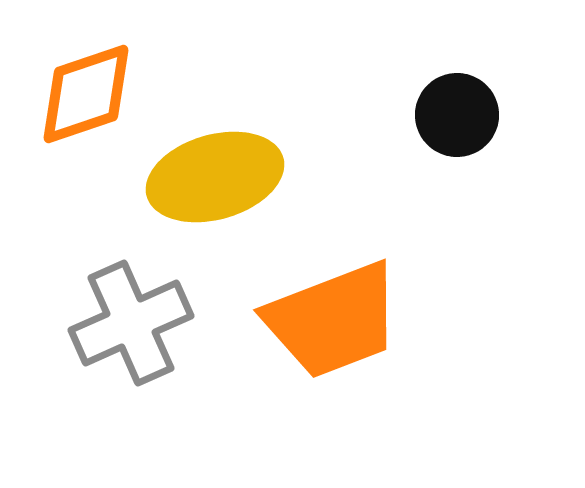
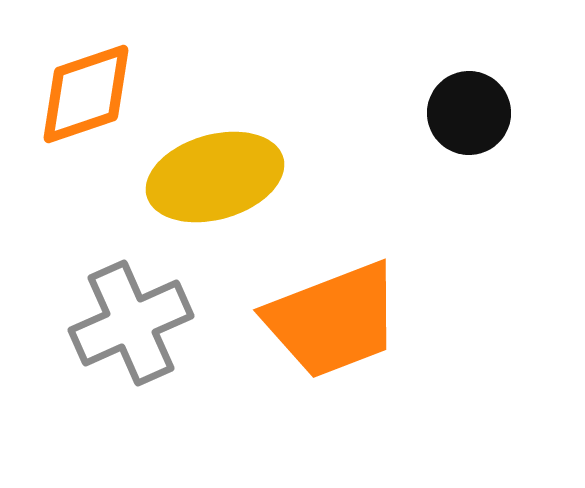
black circle: moved 12 px right, 2 px up
